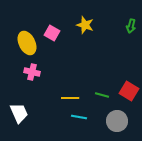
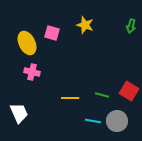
pink square: rotated 14 degrees counterclockwise
cyan line: moved 14 px right, 4 px down
